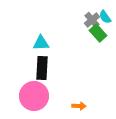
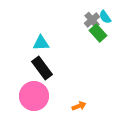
black rectangle: rotated 40 degrees counterclockwise
orange arrow: rotated 24 degrees counterclockwise
